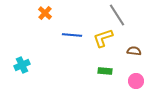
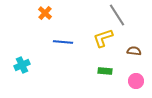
blue line: moved 9 px left, 7 px down
